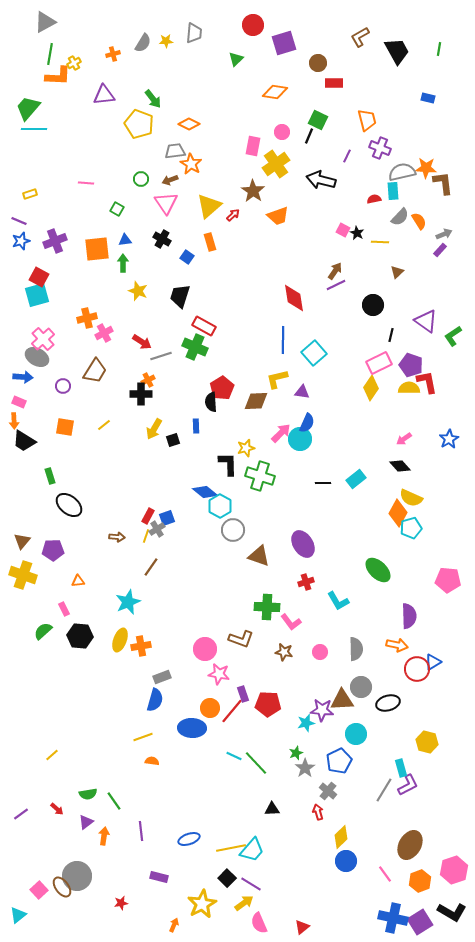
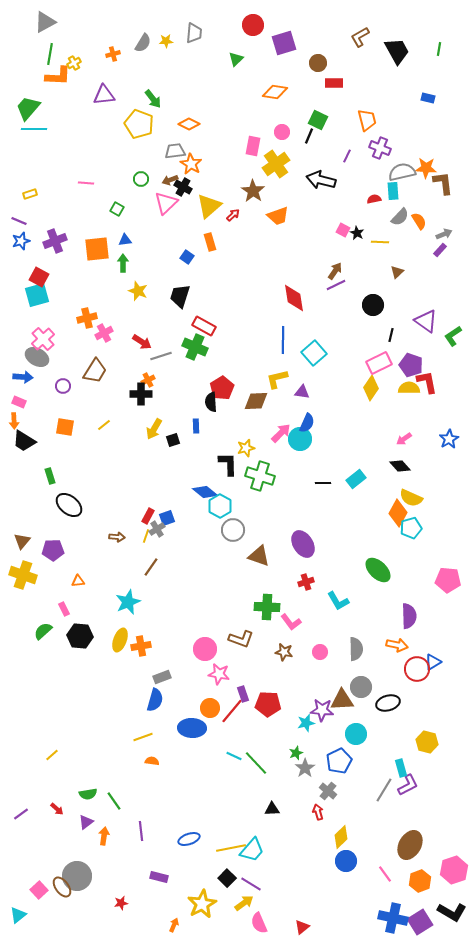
pink triangle at (166, 203): rotated 20 degrees clockwise
black cross at (162, 239): moved 21 px right, 52 px up
